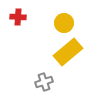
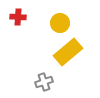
yellow circle: moved 4 px left
